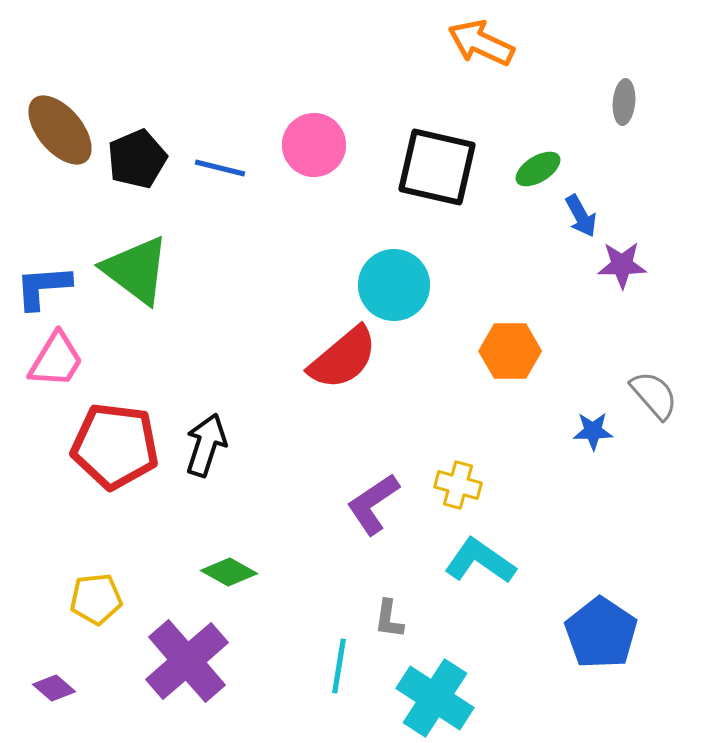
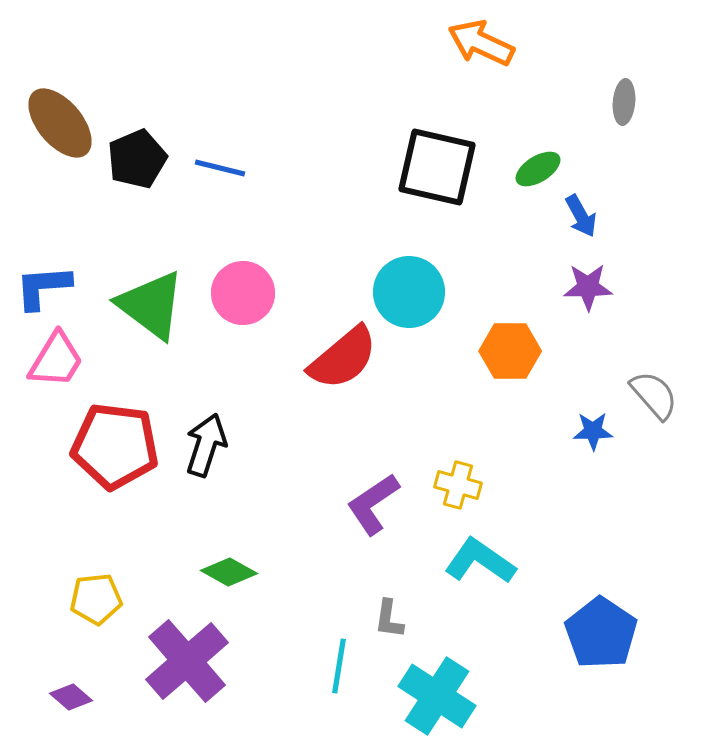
brown ellipse: moved 7 px up
pink circle: moved 71 px left, 148 px down
purple star: moved 34 px left, 22 px down
green triangle: moved 15 px right, 35 px down
cyan circle: moved 15 px right, 7 px down
purple diamond: moved 17 px right, 9 px down
cyan cross: moved 2 px right, 2 px up
